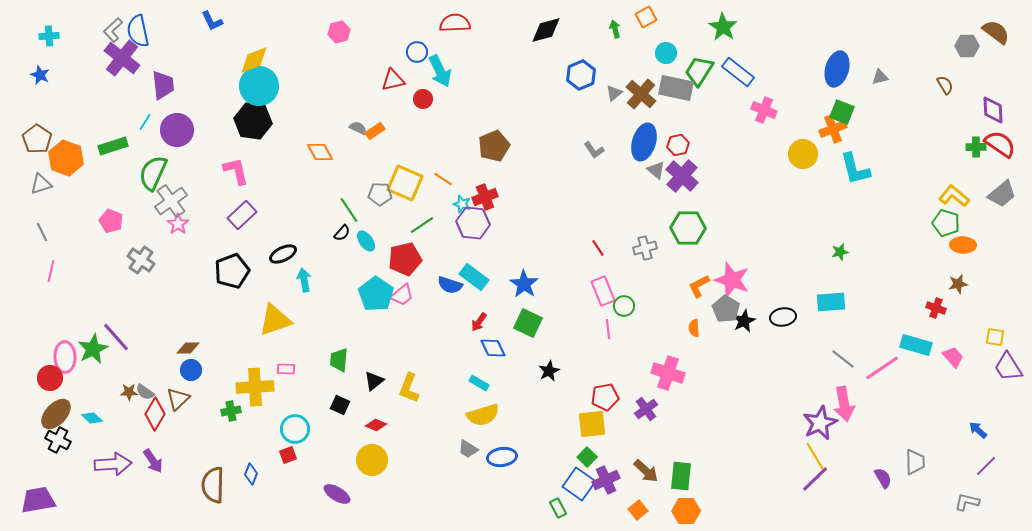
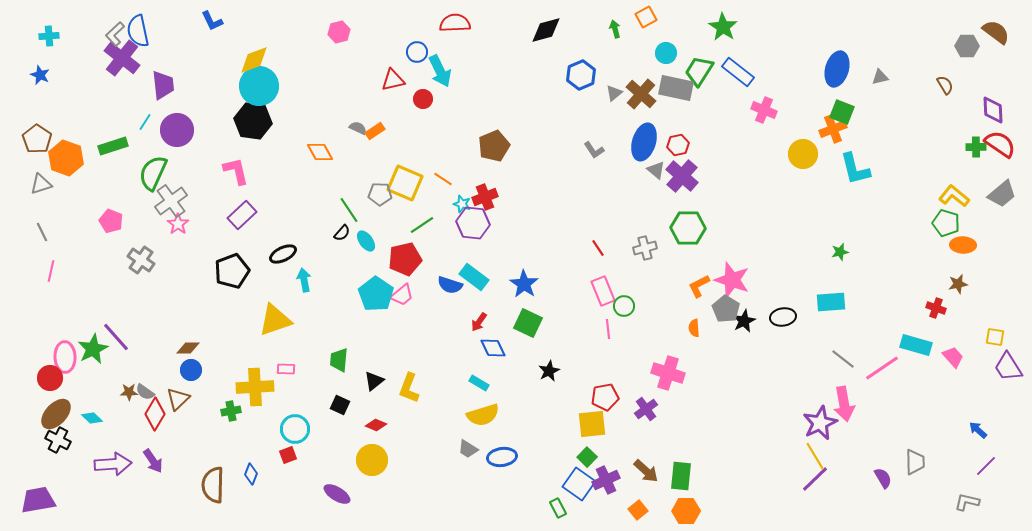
gray L-shape at (113, 30): moved 2 px right, 4 px down
